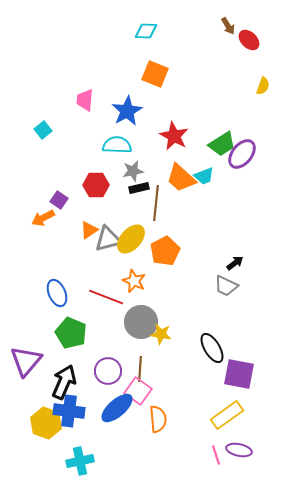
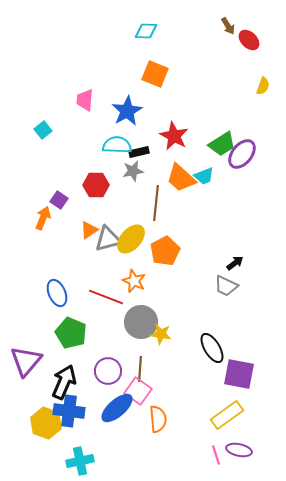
black rectangle at (139, 188): moved 36 px up
orange arrow at (43, 218): rotated 140 degrees clockwise
